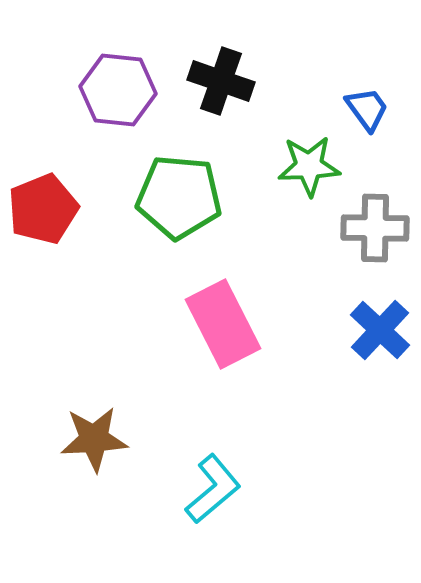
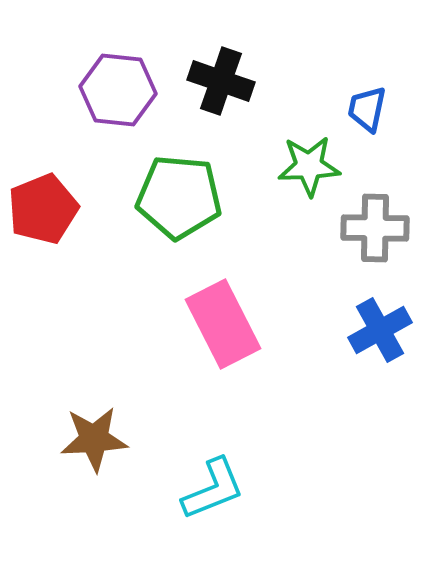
blue trapezoid: rotated 132 degrees counterclockwise
blue cross: rotated 18 degrees clockwise
cyan L-shape: rotated 18 degrees clockwise
